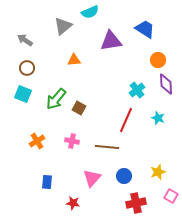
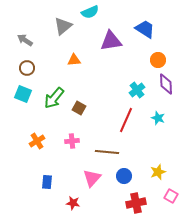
green arrow: moved 2 px left, 1 px up
pink cross: rotated 16 degrees counterclockwise
brown line: moved 5 px down
